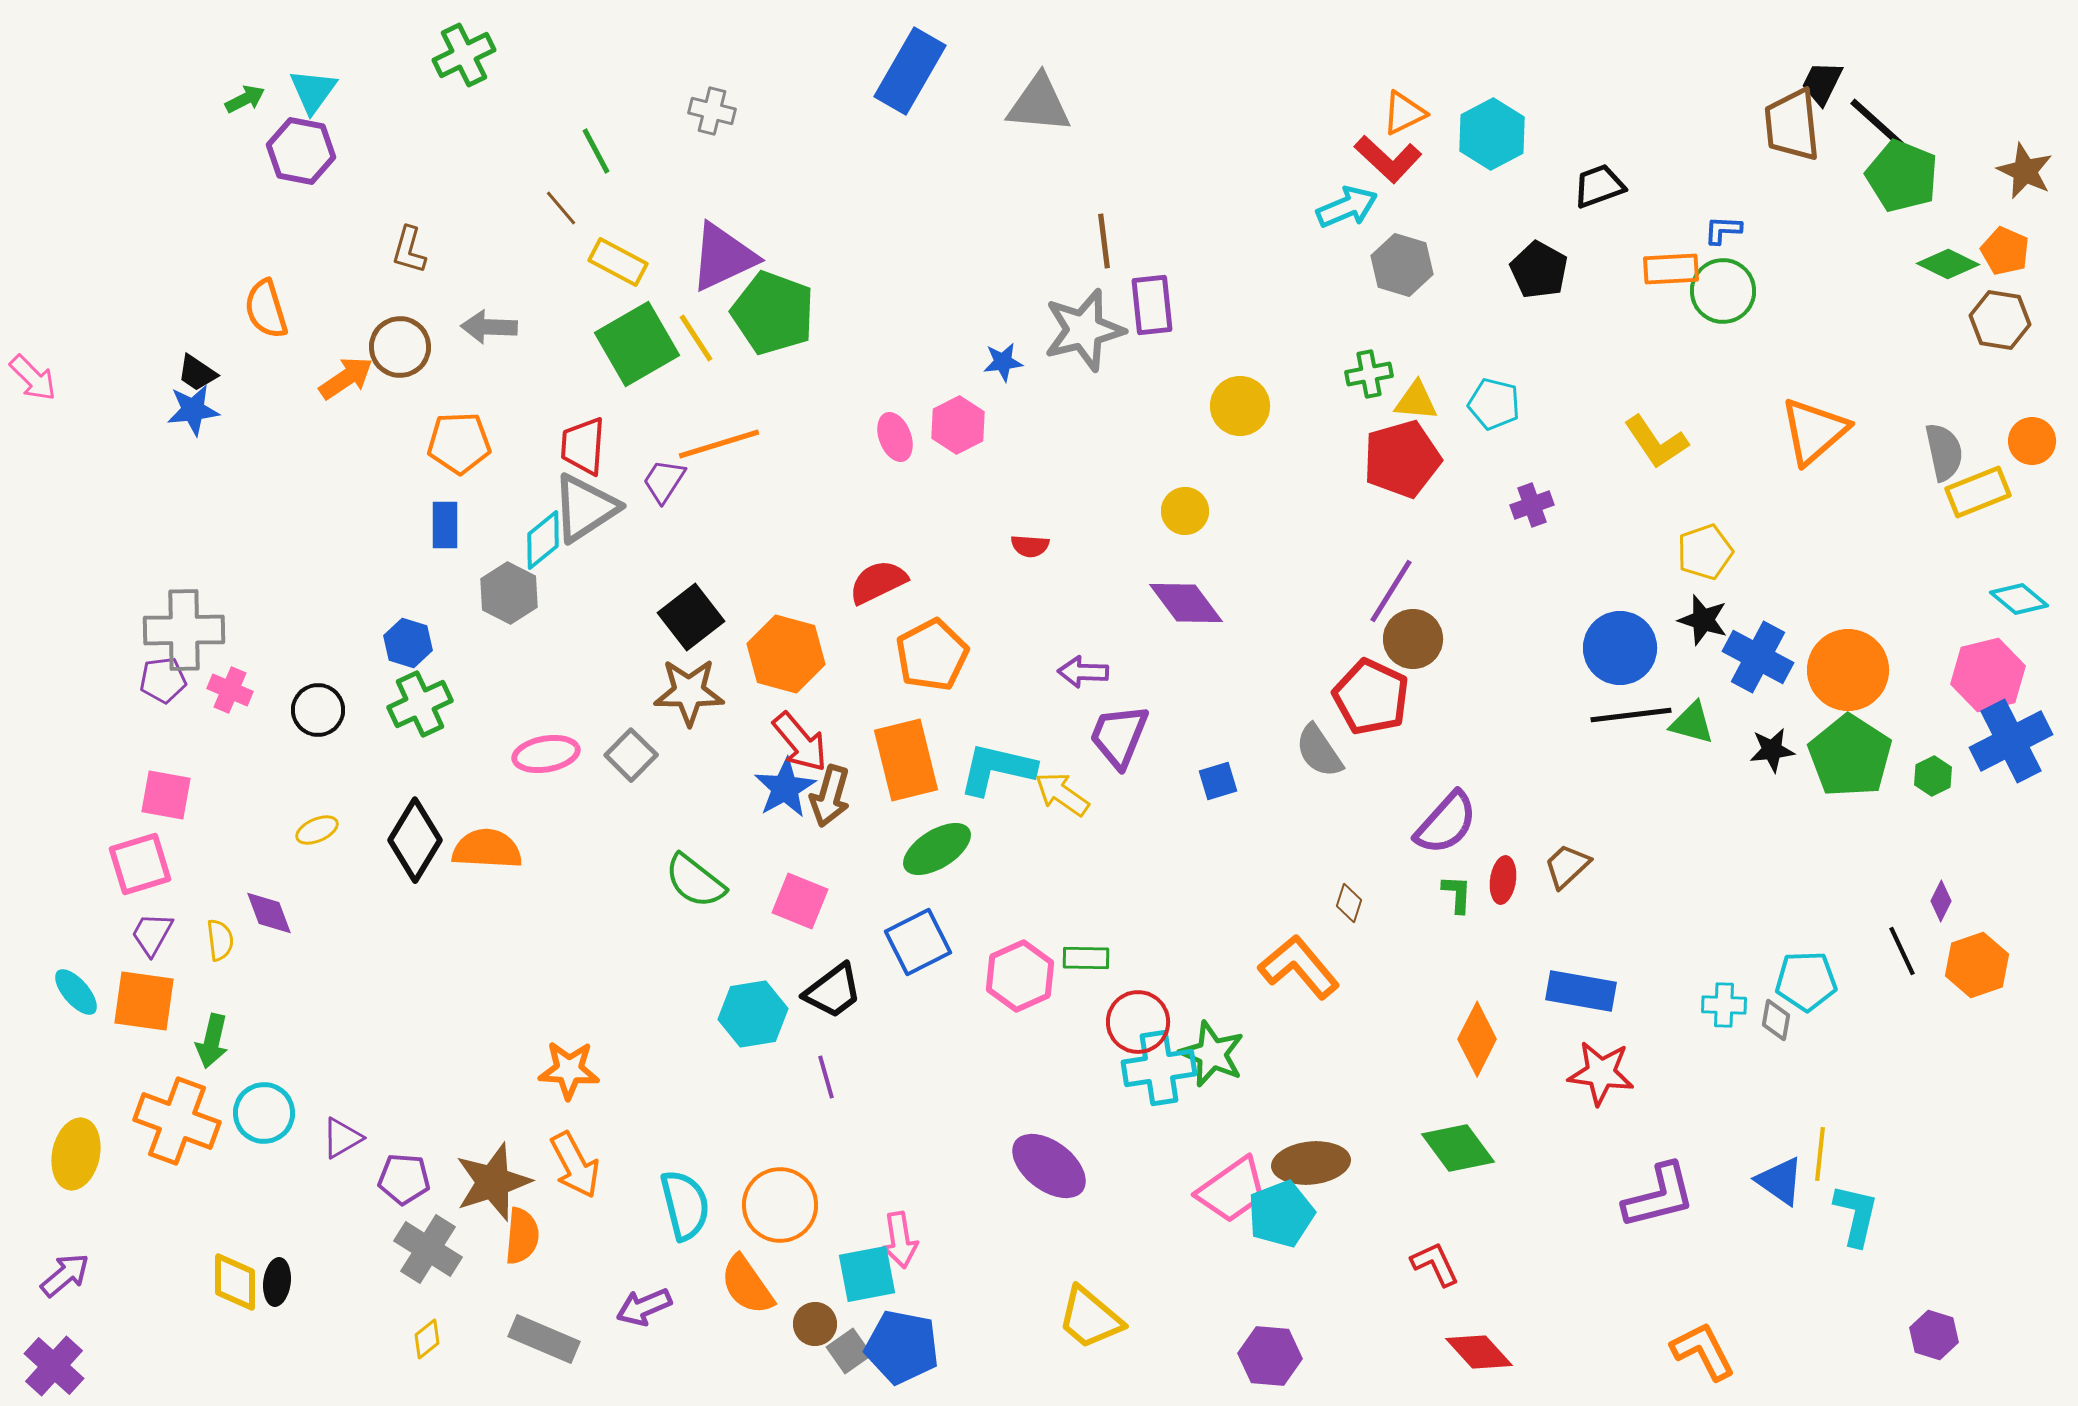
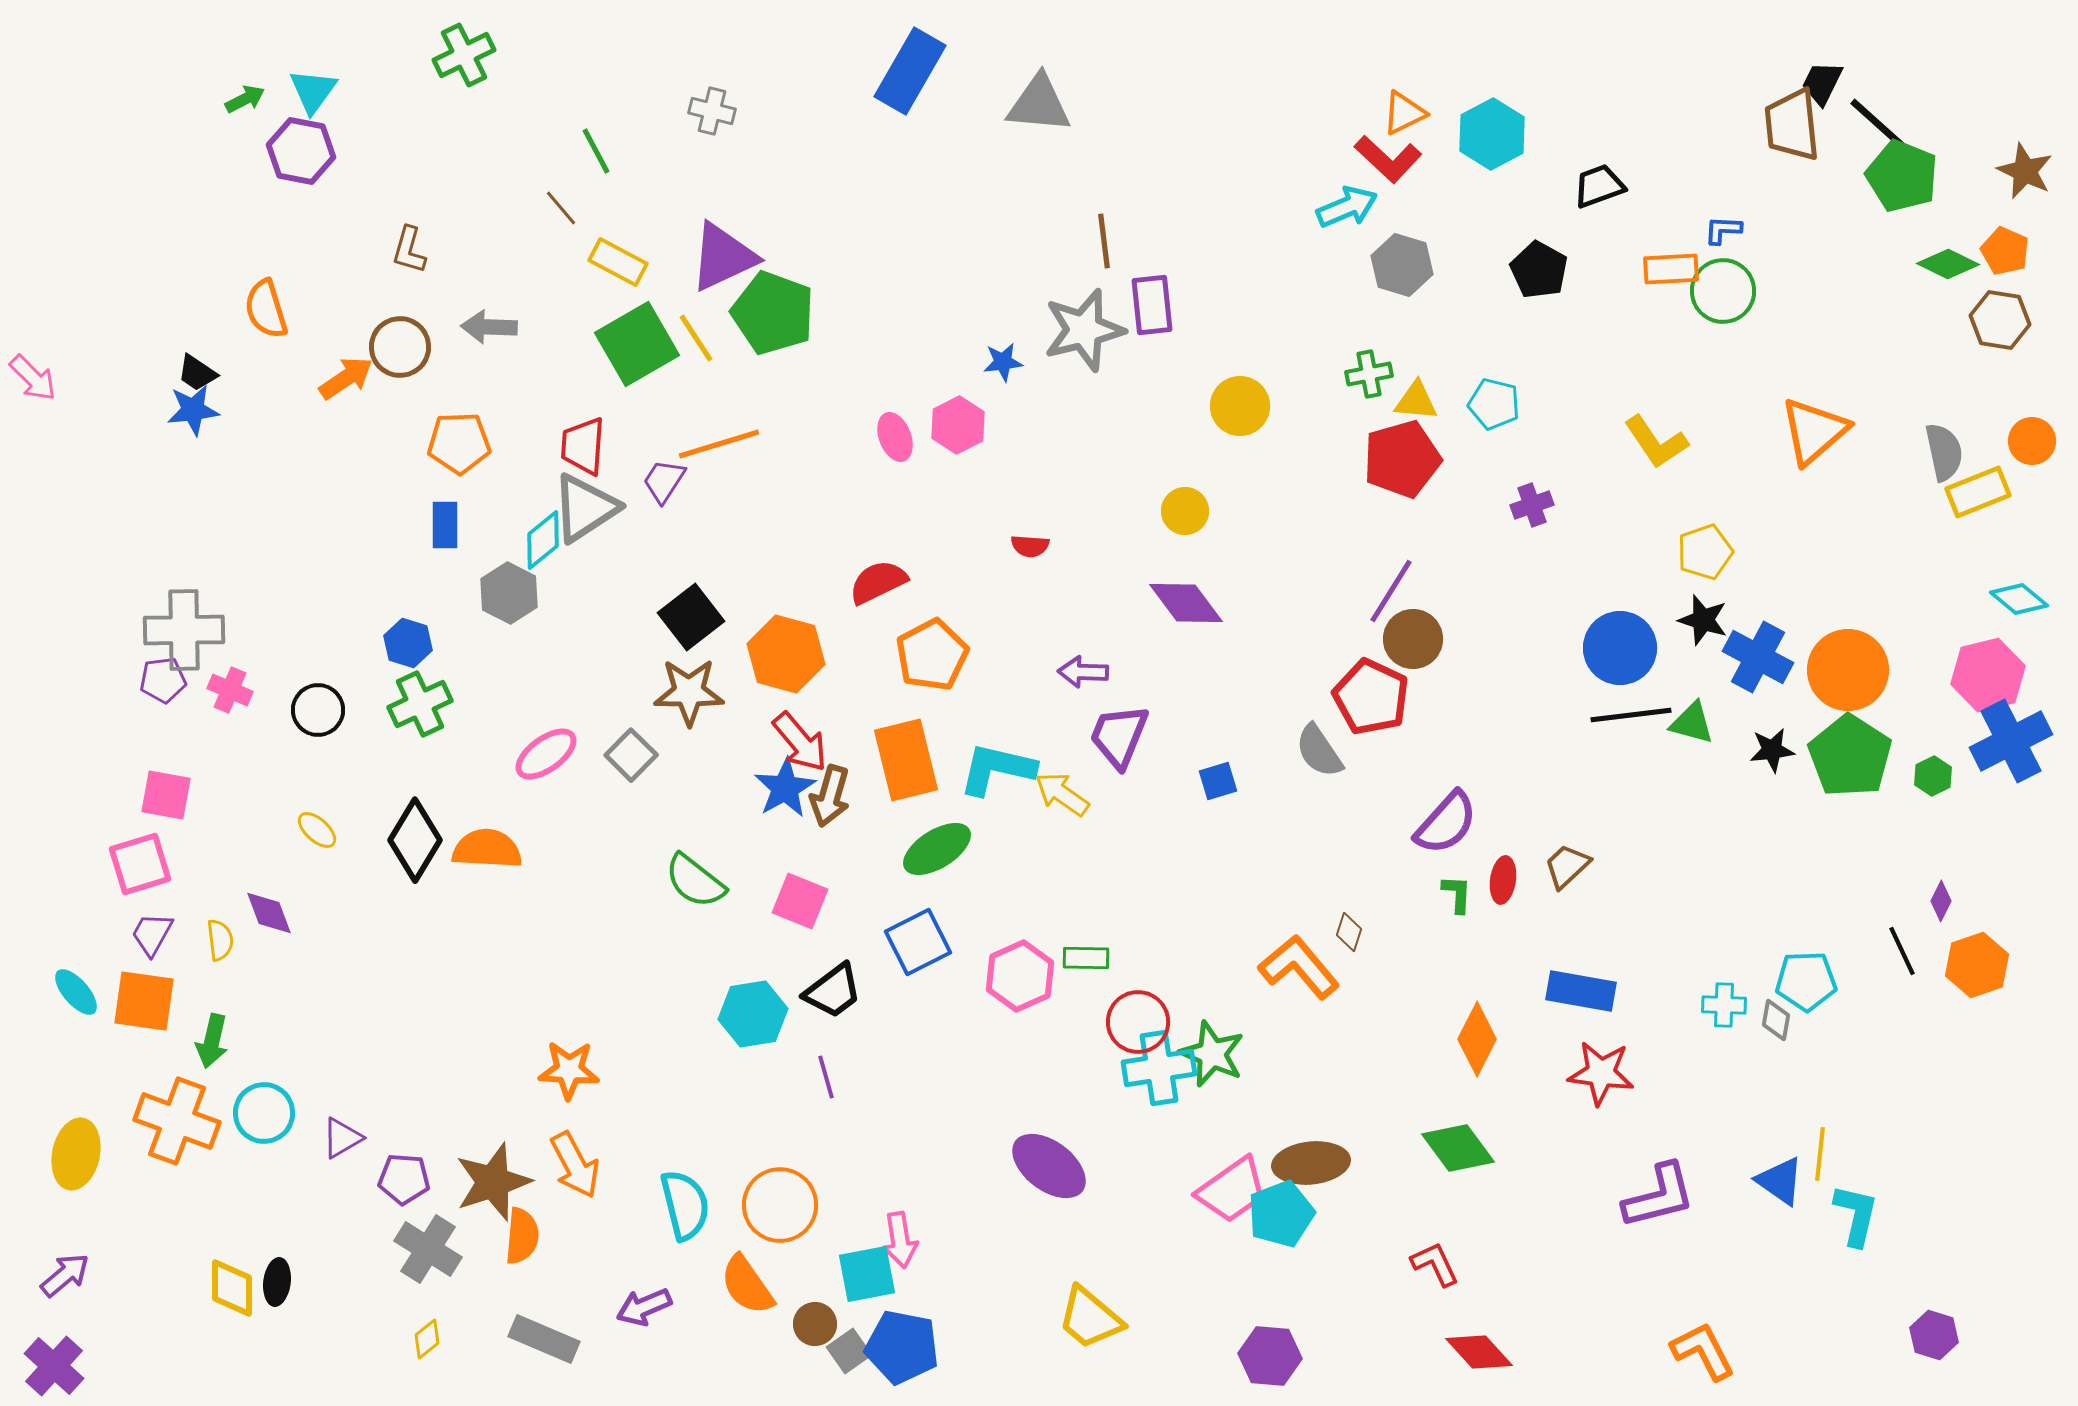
pink ellipse at (546, 754): rotated 26 degrees counterclockwise
yellow ellipse at (317, 830): rotated 66 degrees clockwise
brown diamond at (1349, 903): moved 29 px down
yellow diamond at (235, 1282): moved 3 px left, 6 px down
